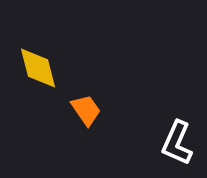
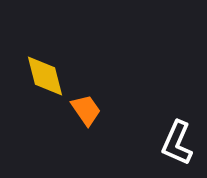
yellow diamond: moved 7 px right, 8 px down
